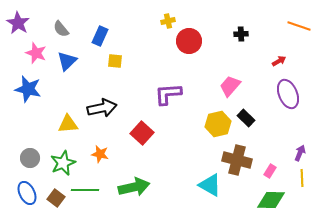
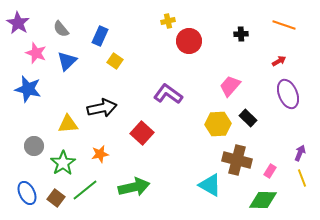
orange line: moved 15 px left, 1 px up
yellow square: rotated 28 degrees clockwise
purple L-shape: rotated 40 degrees clockwise
black rectangle: moved 2 px right
yellow hexagon: rotated 10 degrees clockwise
orange star: rotated 24 degrees counterclockwise
gray circle: moved 4 px right, 12 px up
green star: rotated 10 degrees counterclockwise
yellow line: rotated 18 degrees counterclockwise
green line: rotated 40 degrees counterclockwise
green diamond: moved 8 px left
